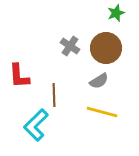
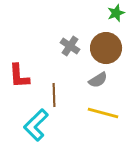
gray semicircle: moved 1 px left, 1 px up
yellow line: moved 1 px right, 1 px down
